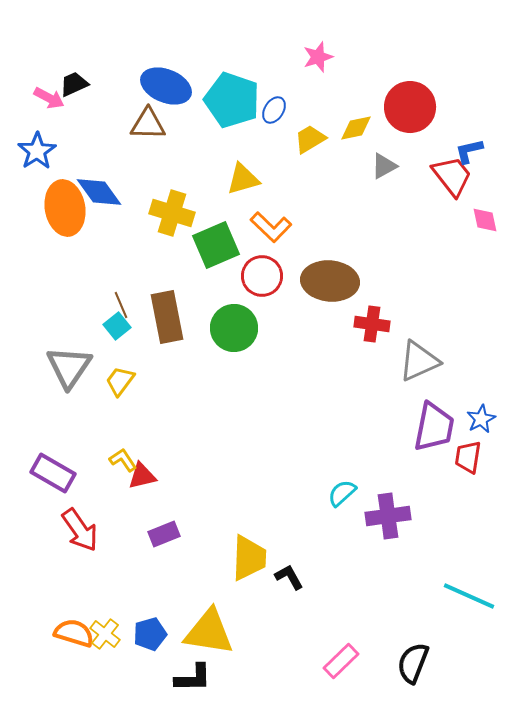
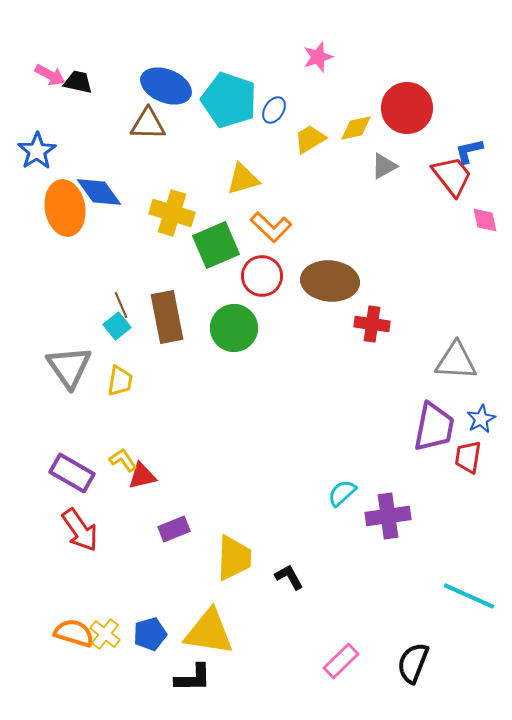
black trapezoid at (74, 84): moved 4 px right, 2 px up; rotated 36 degrees clockwise
pink arrow at (49, 98): moved 1 px right, 23 px up
cyan pentagon at (232, 100): moved 3 px left
red circle at (410, 107): moved 3 px left, 1 px down
gray triangle at (419, 361): moved 37 px right; rotated 27 degrees clockwise
gray triangle at (69, 367): rotated 9 degrees counterclockwise
yellow trapezoid at (120, 381): rotated 152 degrees clockwise
purple rectangle at (53, 473): moved 19 px right
purple rectangle at (164, 534): moved 10 px right, 5 px up
yellow trapezoid at (249, 558): moved 15 px left
